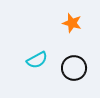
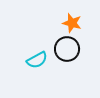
black circle: moved 7 px left, 19 px up
